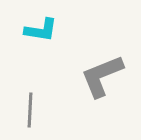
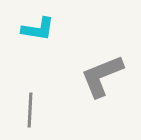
cyan L-shape: moved 3 px left, 1 px up
